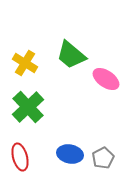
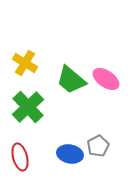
green trapezoid: moved 25 px down
gray pentagon: moved 5 px left, 12 px up
